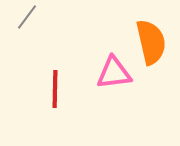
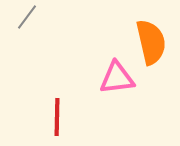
pink triangle: moved 3 px right, 5 px down
red line: moved 2 px right, 28 px down
